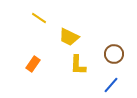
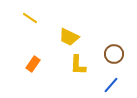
yellow line: moved 9 px left
